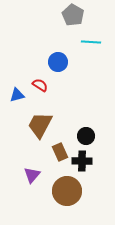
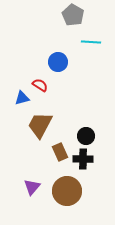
blue triangle: moved 5 px right, 3 px down
black cross: moved 1 px right, 2 px up
purple triangle: moved 12 px down
